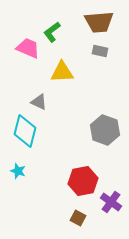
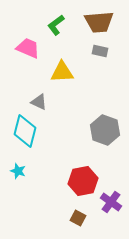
green L-shape: moved 4 px right, 7 px up
